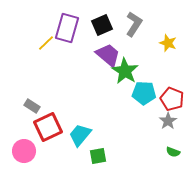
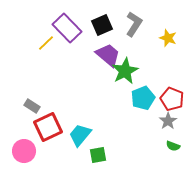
purple rectangle: rotated 60 degrees counterclockwise
yellow star: moved 5 px up
green star: rotated 12 degrees clockwise
cyan pentagon: moved 1 px left, 5 px down; rotated 25 degrees counterclockwise
green semicircle: moved 6 px up
green square: moved 1 px up
